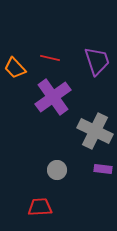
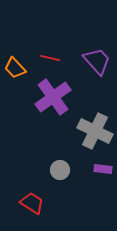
purple trapezoid: rotated 24 degrees counterclockwise
gray circle: moved 3 px right
red trapezoid: moved 8 px left, 4 px up; rotated 35 degrees clockwise
